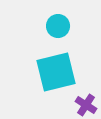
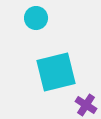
cyan circle: moved 22 px left, 8 px up
